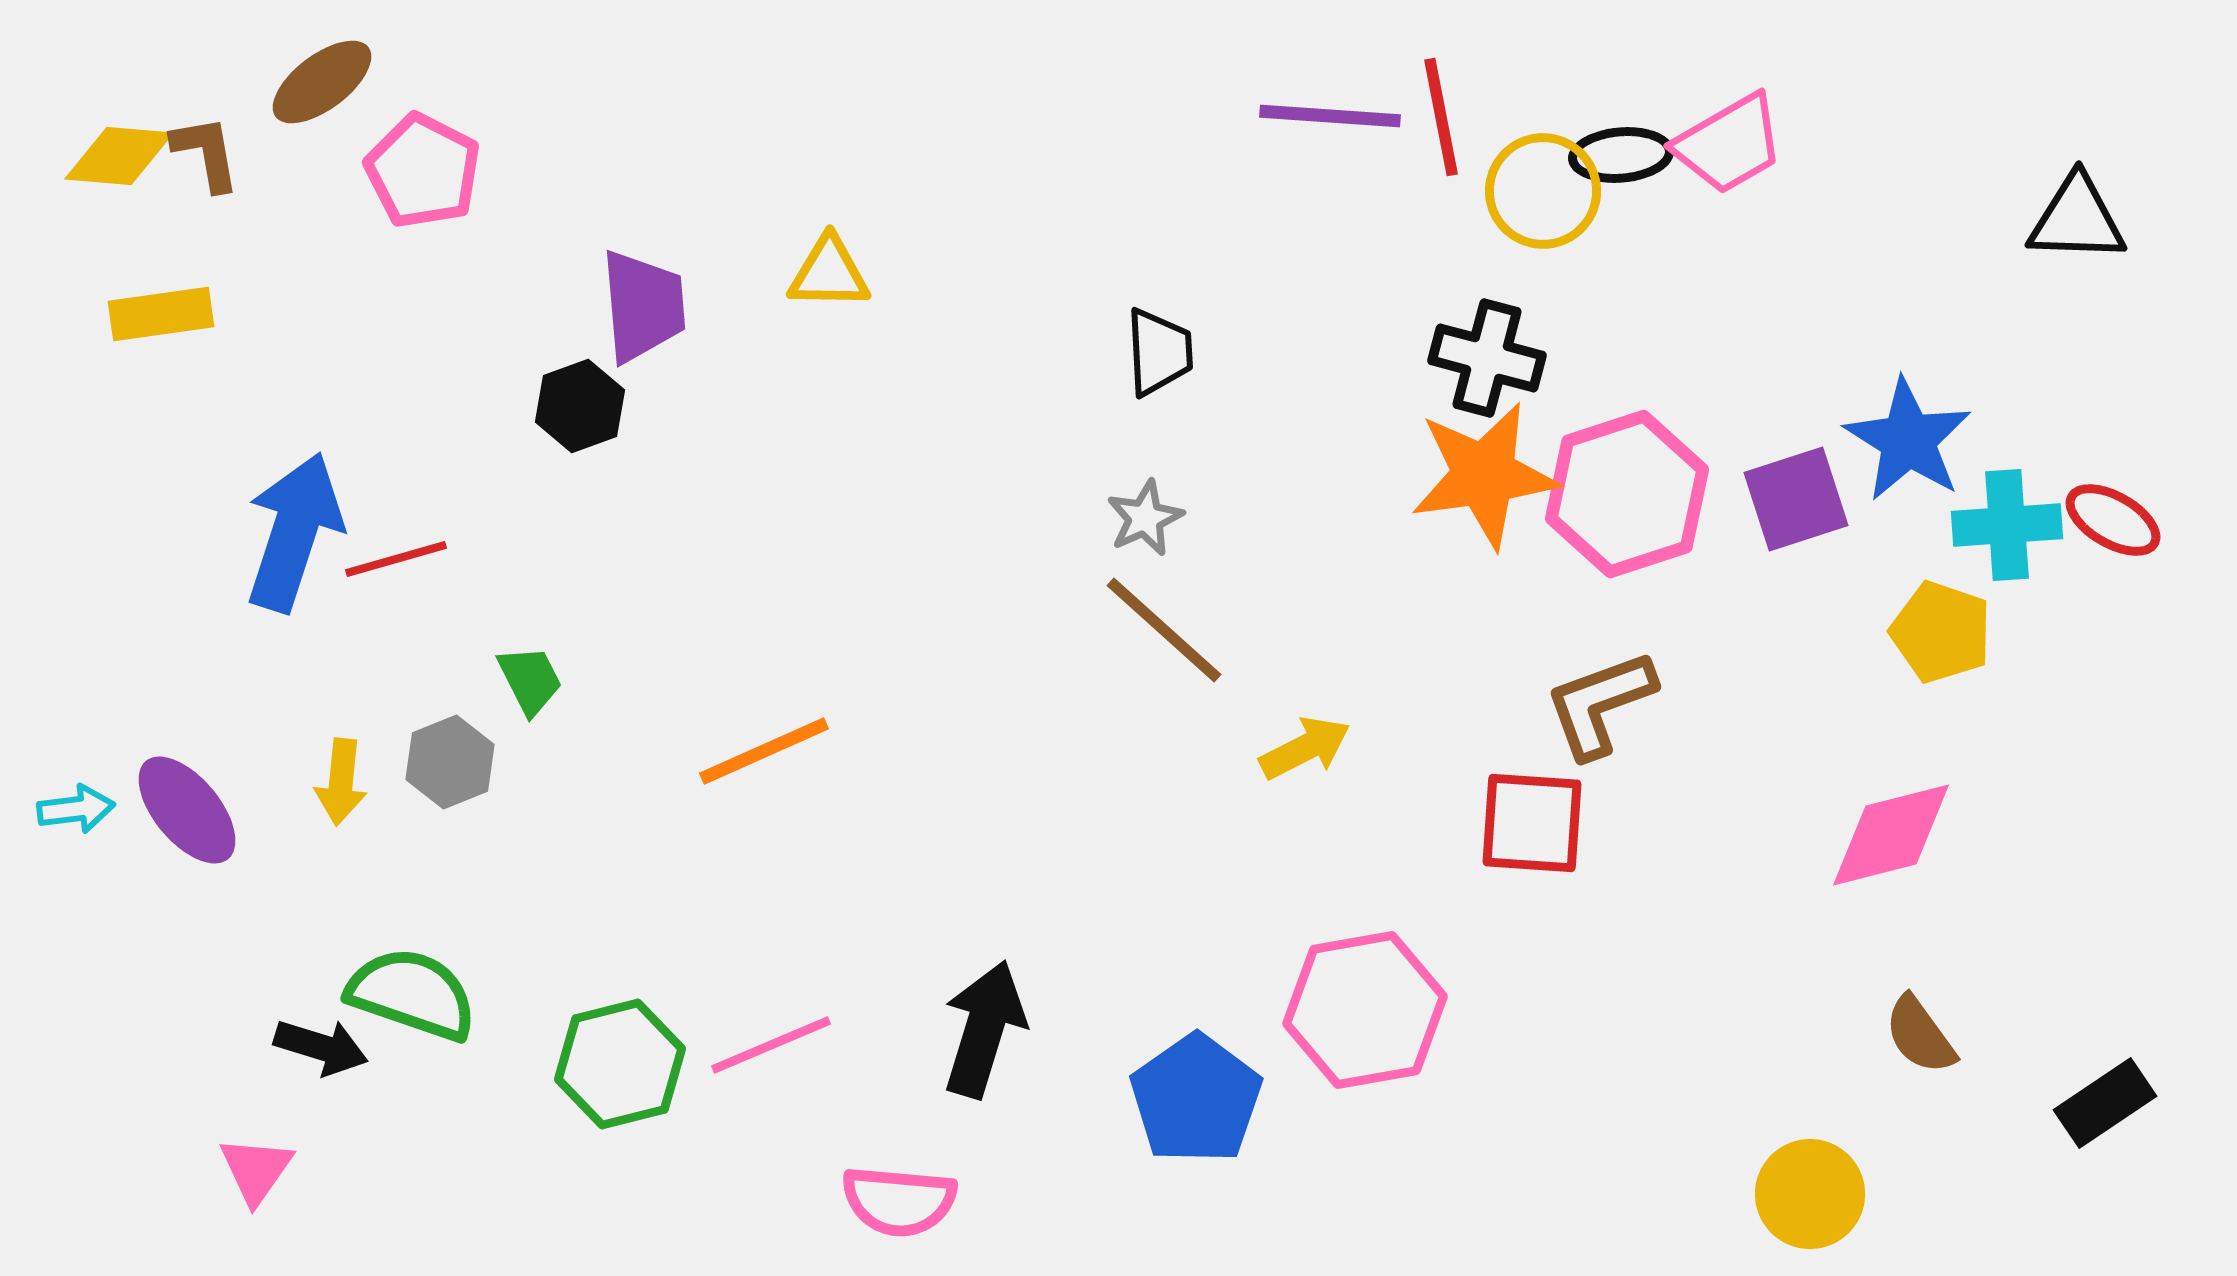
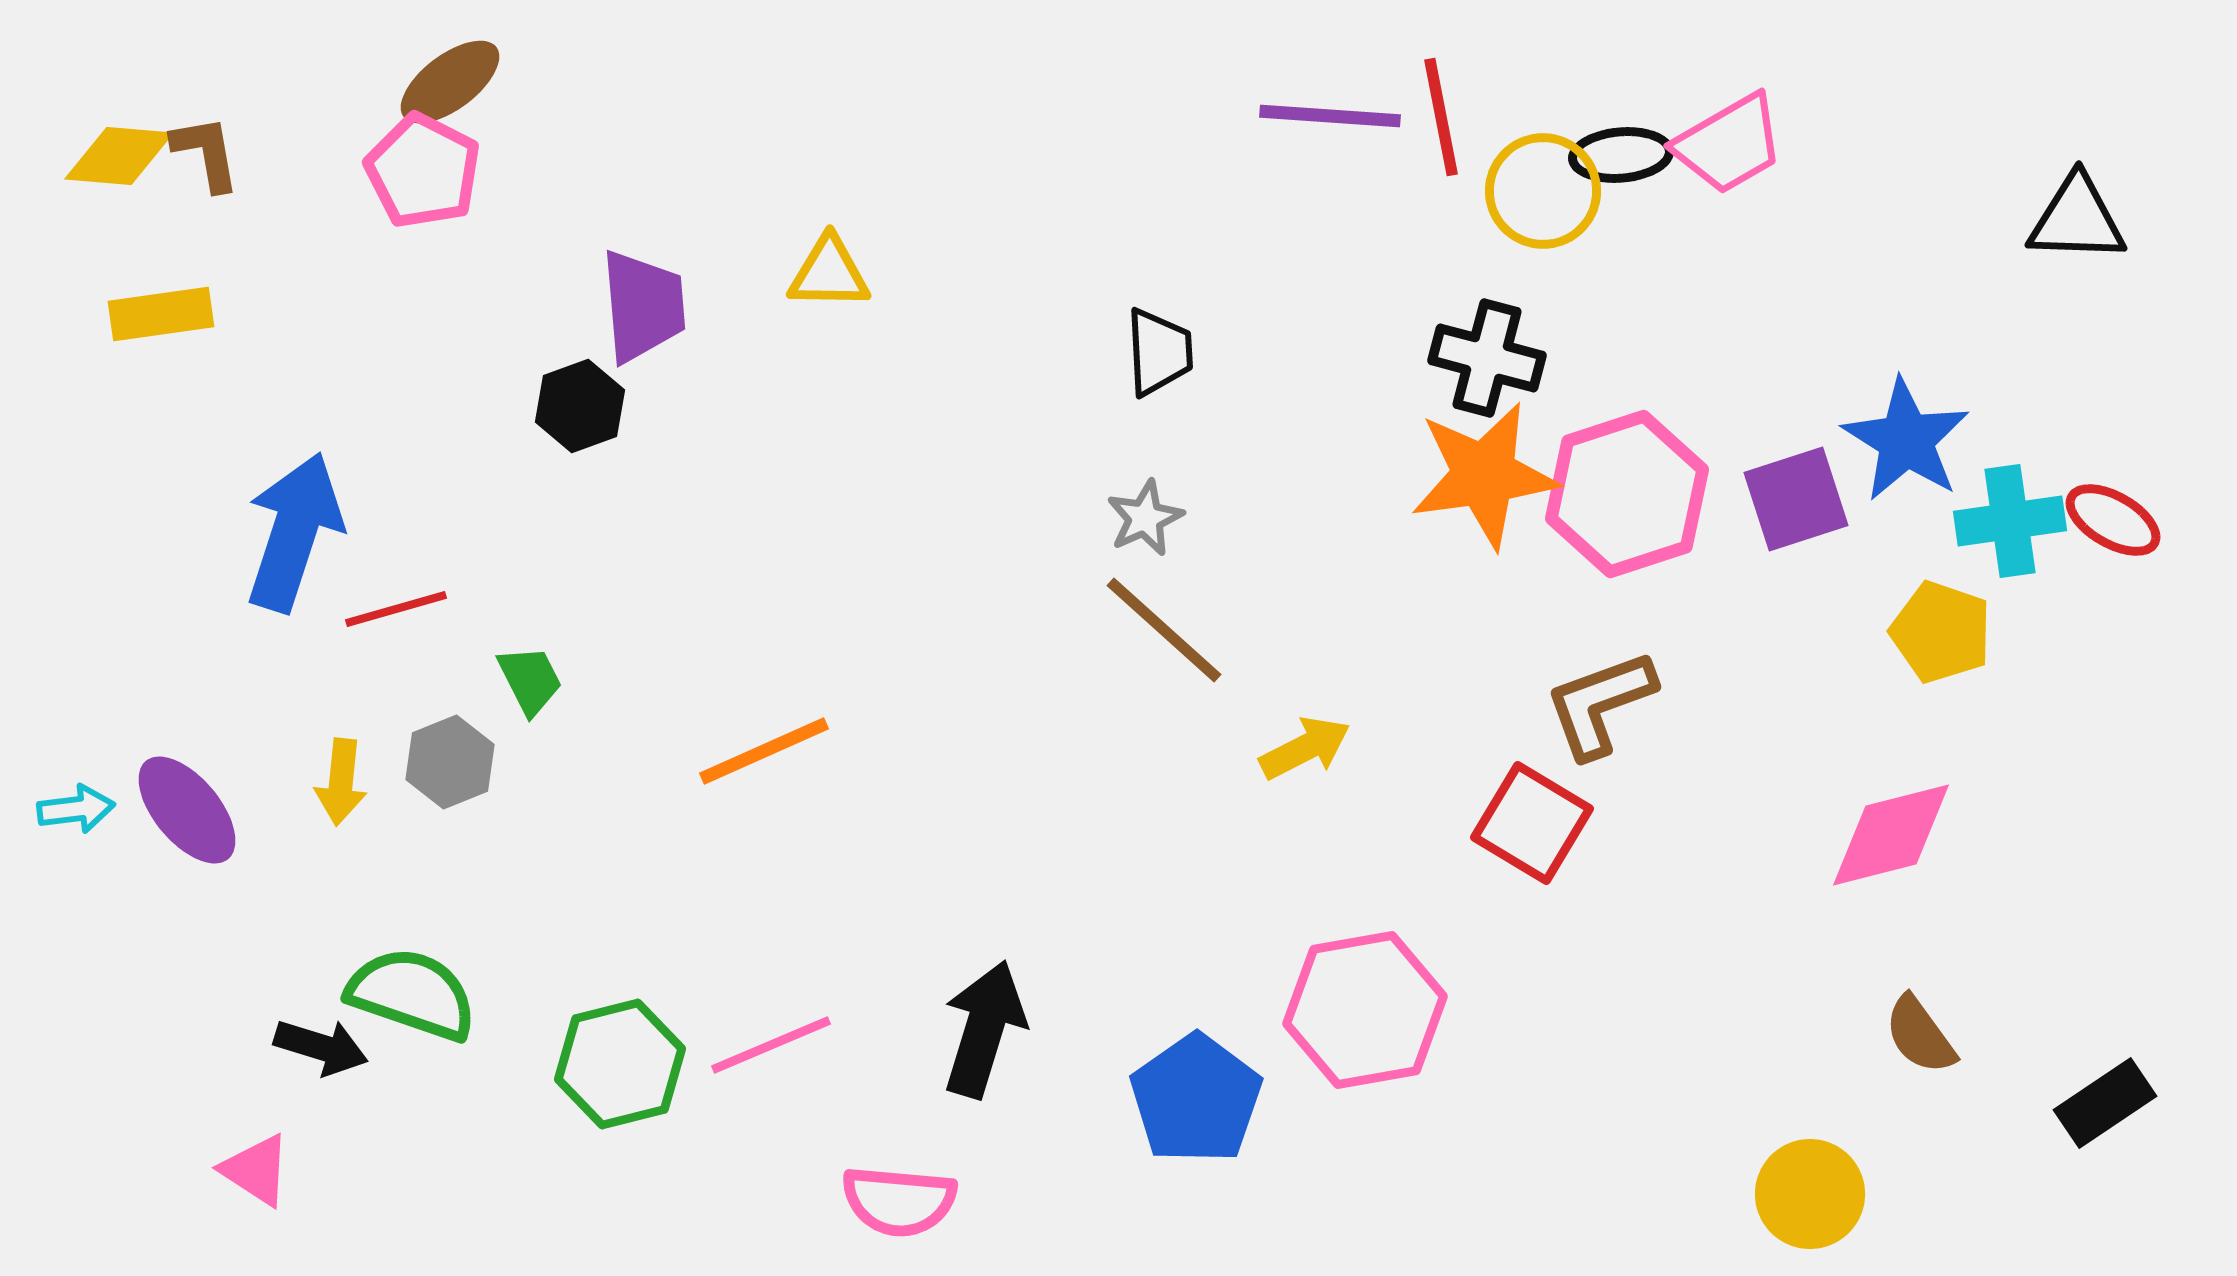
brown ellipse at (322, 82): moved 128 px right
blue star at (1908, 440): moved 2 px left
cyan cross at (2007, 525): moved 3 px right, 4 px up; rotated 4 degrees counterclockwise
red line at (396, 559): moved 50 px down
red square at (1532, 823): rotated 27 degrees clockwise
pink triangle at (256, 1170): rotated 32 degrees counterclockwise
